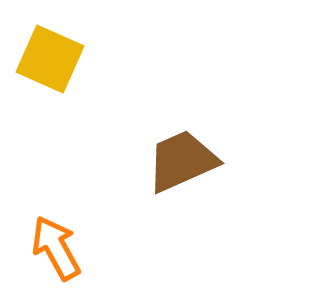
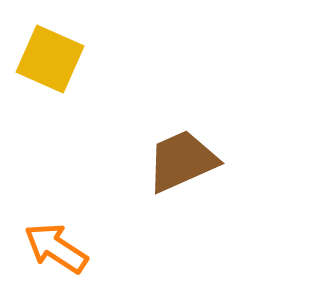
orange arrow: rotated 28 degrees counterclockwise
